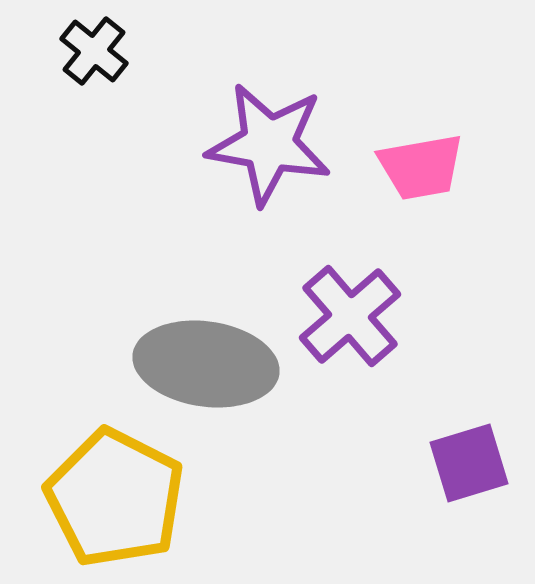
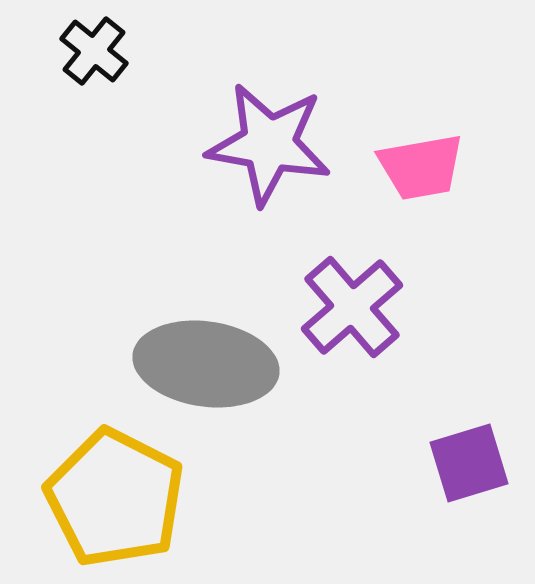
purple cross: moved 2 px right, 9 px up
